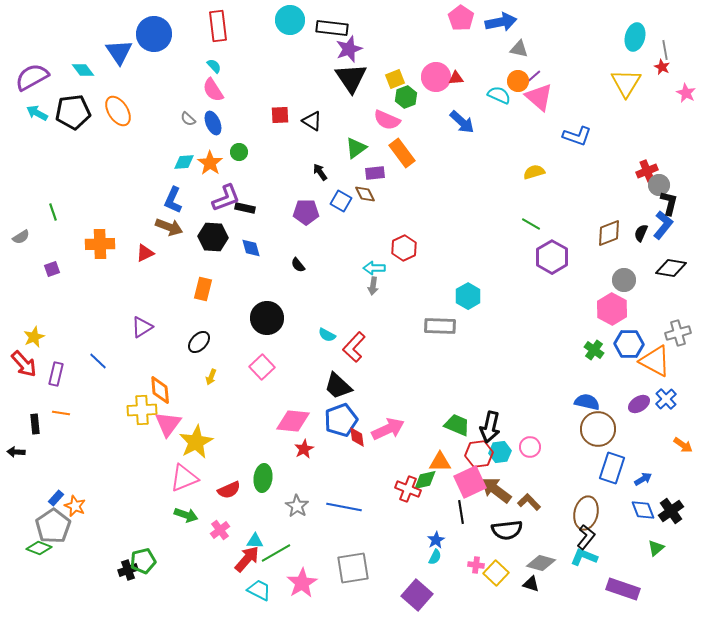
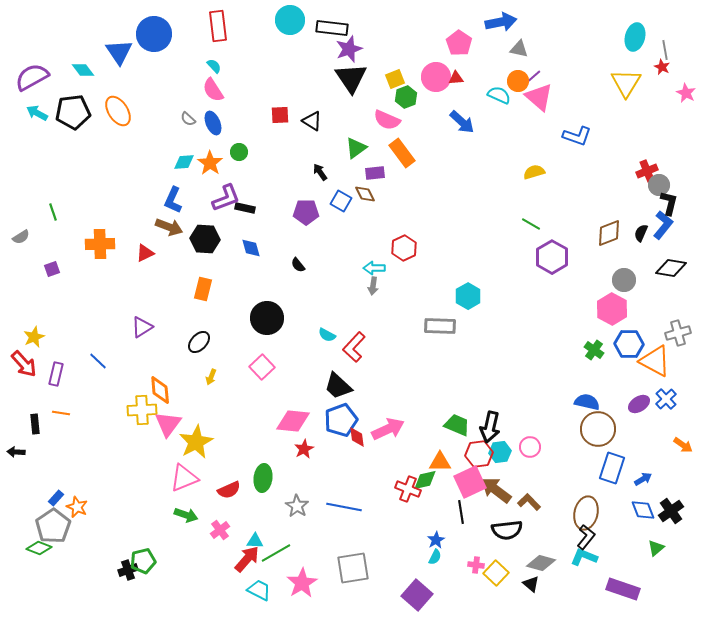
pink pentagon at (461, 18): moved 2 px left, 25 px down
black hexagon at (213, 237): moved 8 px left, 2 px down
orange star at (75, 506): moved 2 px right, 1 px down
black triangle at (531, 584): rotated 24 degrees clockwise
